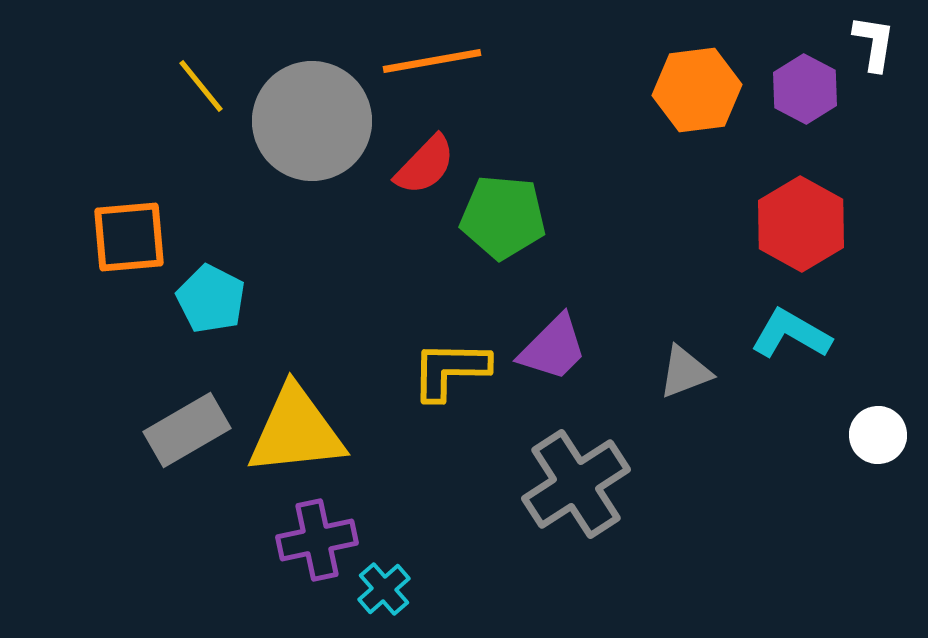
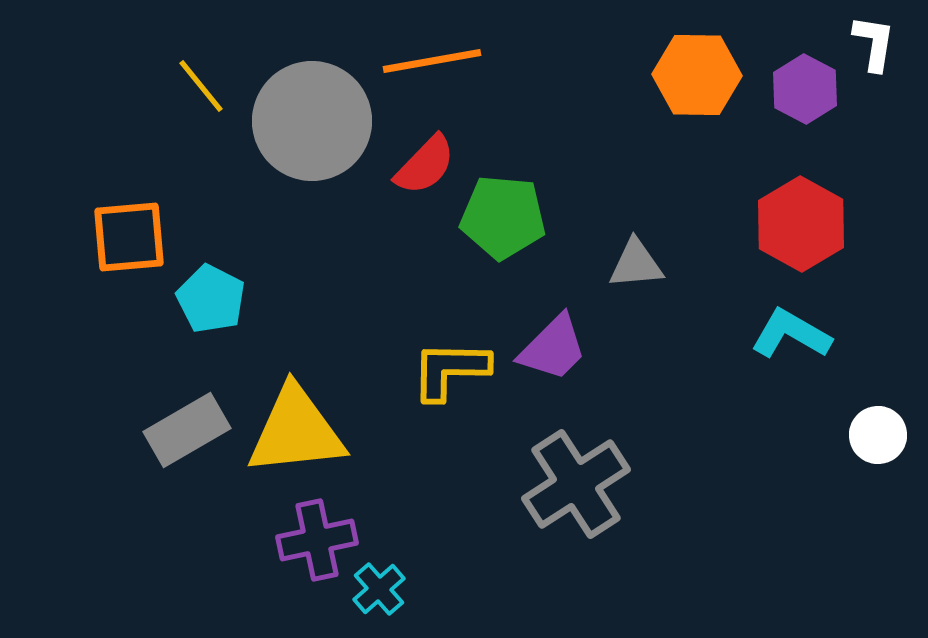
orange hexagon: moved 15 px up; rotated 8 degrees clockwise
gray triangle: moved 49 px left, 108 px up; rotated 16 degrees clockwise
cyan cross: moved 5 px left
